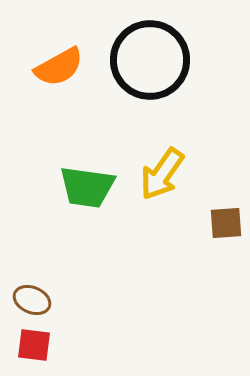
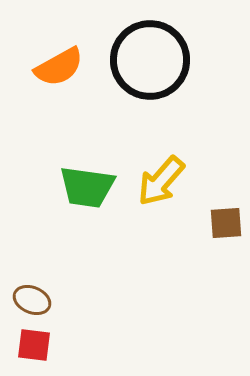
yellow arrow: moved 1 px left, 7 px down; rotated 6 degrees clockwise
